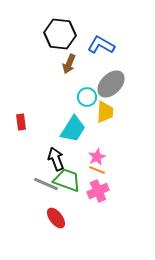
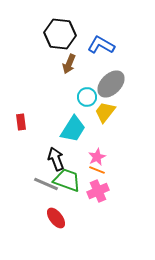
yellow trapezoid: rotated 145 degrees counterclockwise
